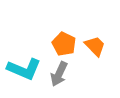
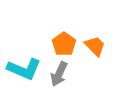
orange pentagon: rotated 10 degrees clockwise
